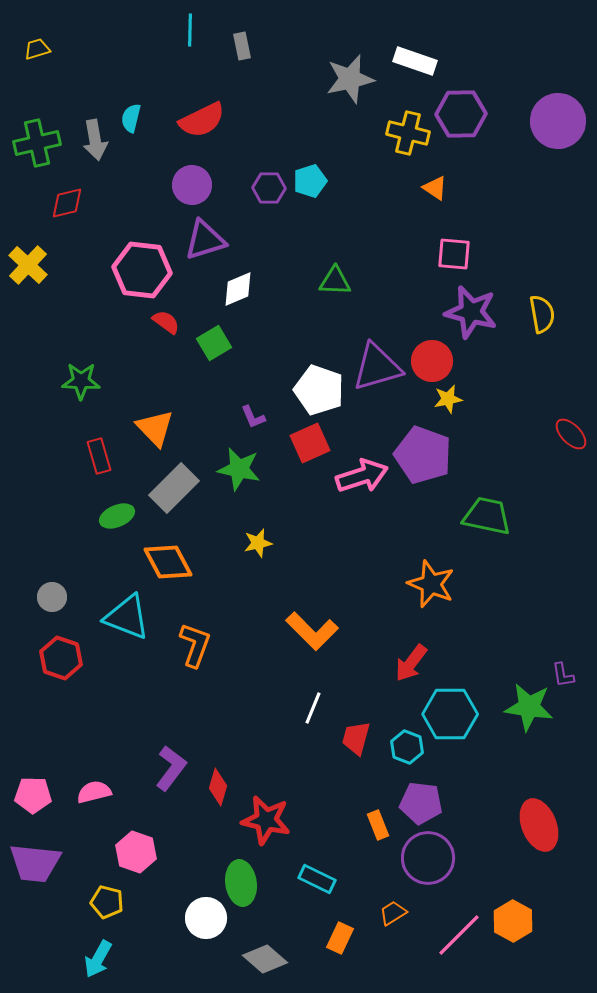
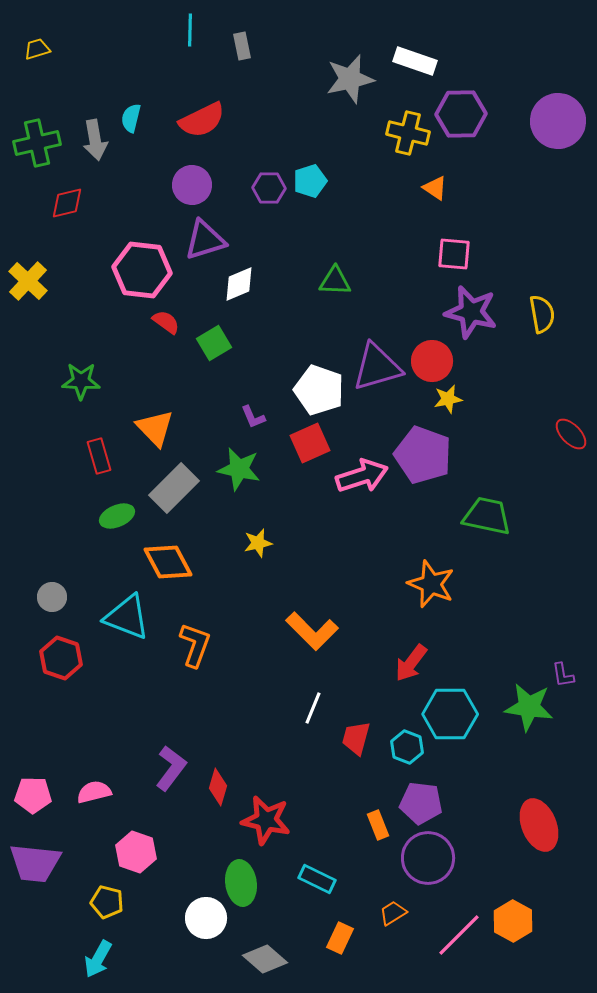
yellow cross at (28, 265): moved 16 px down
white diamond at (238, 289): moved 1 px right, 5 px up
